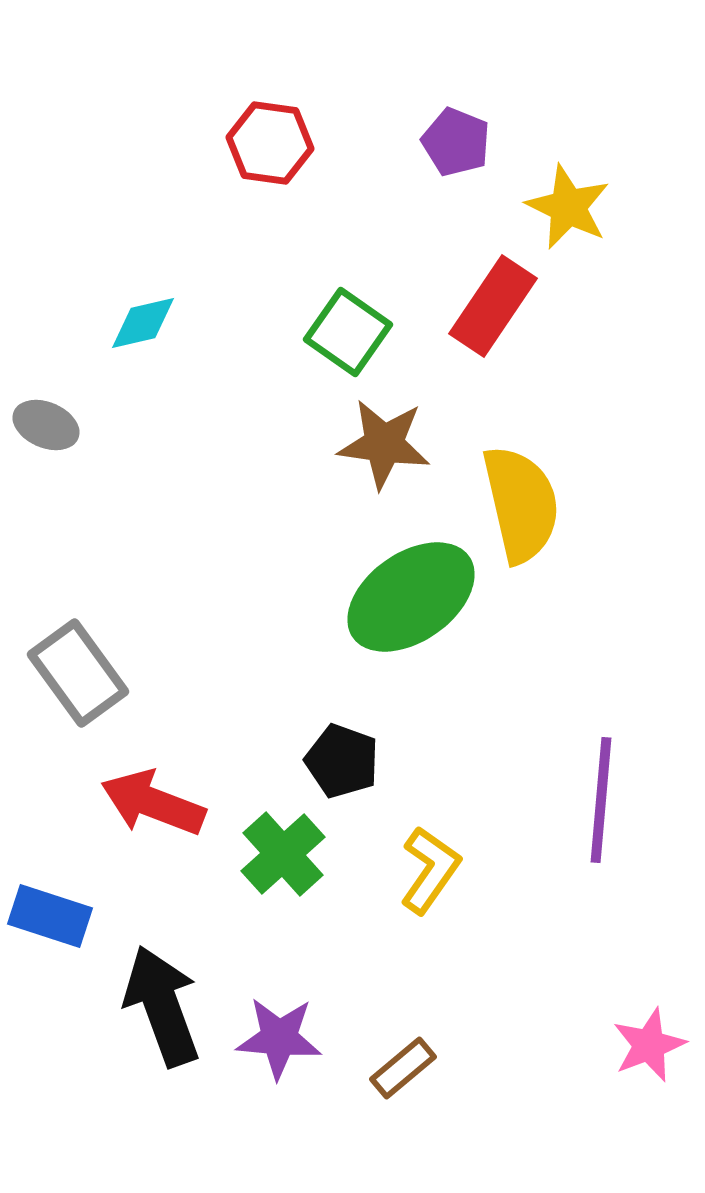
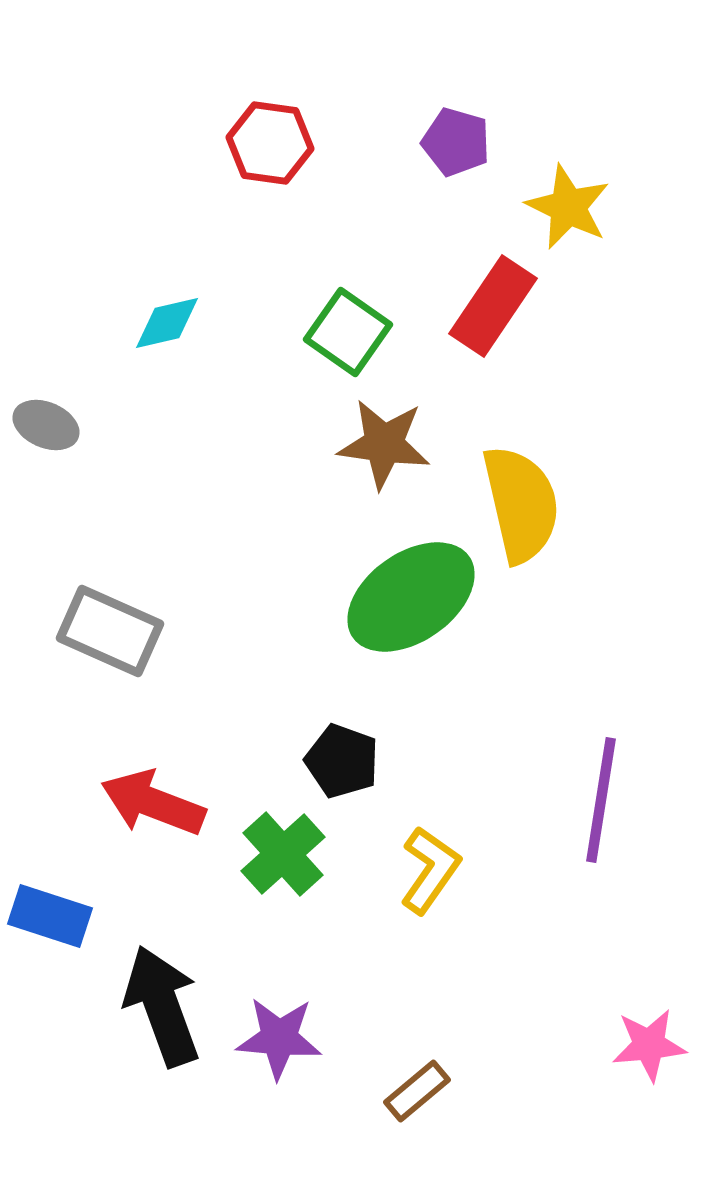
purple pentagon: rotated 6 degrees counterclockwise
cyan diamond: moved 24 px right
gray rectangle: moved 32 px right, 42 px up; rotated 30 degrees counterclockwise
purple line: rotated 4 degrees clockwise
pink star: rotated 16 degrees clockwise
brown rectangle: moved 14 px right, 23 px down
